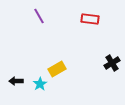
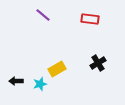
purple line: moved 4 px right, 1 px up; rotated 21 degrees counterclockwise
black cross: moved 14 px left
cyan star: rotated 16 degrees clockwise
